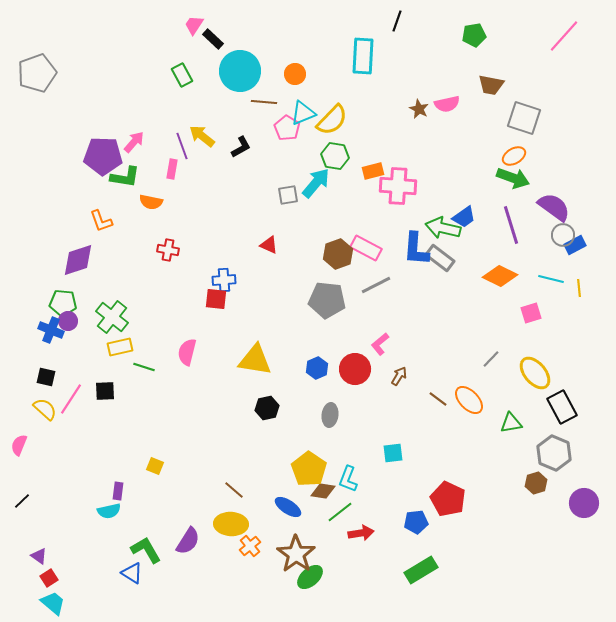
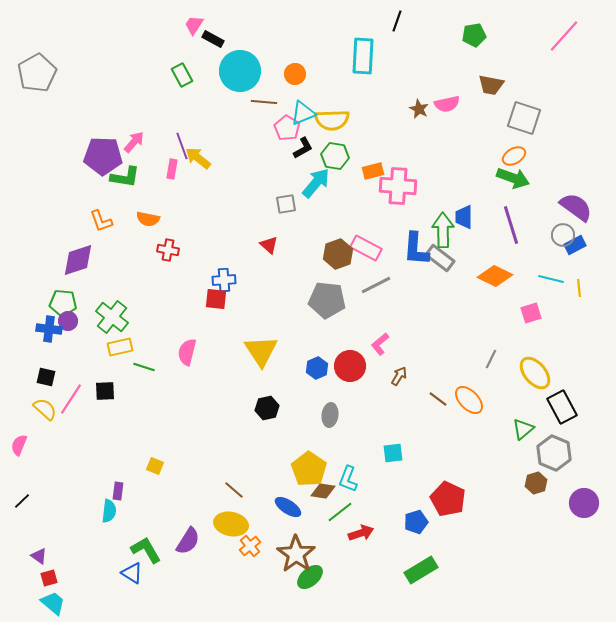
black rectangle at (213, 39): rotated 15 degrees counterclockwise
gray pentagon at (37, 73): rotated 9 degrees counterclockwise
yellow semicircle at (332, 120): rotated 44 degrees clockwise
yellow arrow at (202, 136): moved 4 px left, 22 px down
black L-shape at (241, 147): moved 62 px right, 1 px down
gray square at (288, 195): moved 2 px left, 9 px down
orange semicircle at (151, 202): moved 3 px left, 17 px down
purple semicircle at (554, 207): moved 22 px right
blue trapezoid at (464, 217): rotated 125 degrees clockwise
green arrow at (443, 228): moved 2 px down; rotated 76 degrees clockwise
red triangle at (269, 245): rotated 18 degrees clockwise
orange diamond at (500, 276): moved 5 px left
blue cross at (51, 330): moved 2 px left, 1 px up; rotated 15 degrees counterclockwise
gray line at (491, 359): rotated 18 degrees counterclockwise
yellow triangle at (255, 360): moved 6 px right, 9 px up; rotated 48 degrees clockwise
red circle at (355, 369): moved 5 px left, 3 px up
green triangle at (511, 423): moved 12 px right, 6 px down; rotated 30 degrees counterclockwise
cyan semicircle at (109, 511): rotated 70 degrees counterclockwise
blue pentagon at (416, 522): rotated 10 degrees counterclockwise
yellow ellipse at (231, 524): rotated 8 degrees clockwise
red arrow at (361, 533): rotated 10 degrees counterclockwise
red square at (49, 578): rotated 18 degrees clockwise
